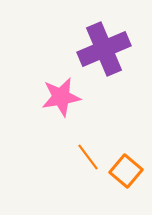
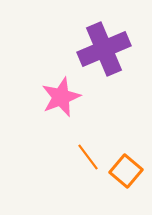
pink star: rotated 12 degrees counterclockwise
